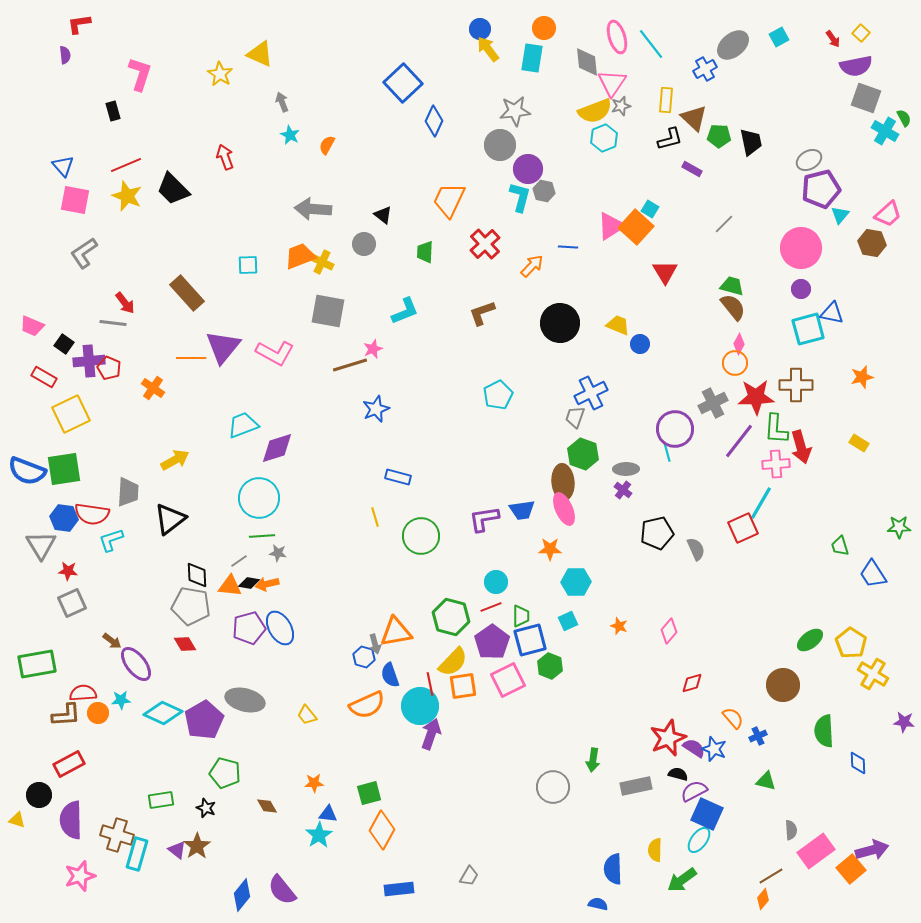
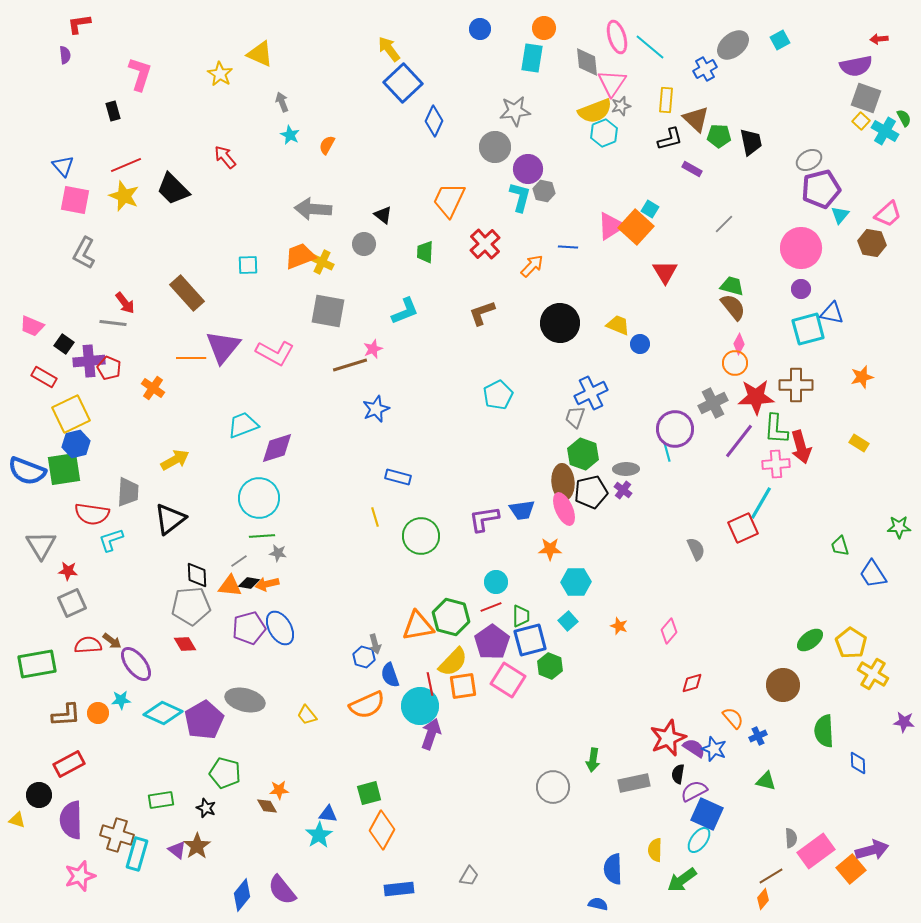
yellow square at (861, 33): moved 88 px down
cyan square at (779, 37): moved 1 px right, 3 px down
red arrow at (833, 39): moved 46 px right; rotated 120 degrees clockwise
cyan line at (651, 44): moved 1 px left, 3 px down; rotated 12 degrees counterclockwise
yellow arrow at (488, 49): moved 99 px left
brown triangle at (694, 118): moved 2 px right, 1 px down
cyan hexagon at (604, 138): moved 5 px up
gray circle at (500, 145): moved 5 px left, 2 px down
red arrow at (225, 157): rotated 20 degrees counterclockwise
yellow star at (127, 196): moved 3 px left
gray L-shape at (84, 253): rotated 28 degrees counterclockwise
blue hexagon at (64, 518): moved 12 px right, 74 px up; rotated 20 degrees counterclockwise
black pentagon at (657, 533): moved 66 px left, 41 px up
gray pentagon at (191, 606): rotated 15 degrees counterclockwise
cyan square at (568, 621): rotated 18 degrees counterclockwise
orange triangle at (396, 632): moved 22 px right, 6 px up
pink square at (508, 680): rotated 32 degrees counterclockwise
red semicircle at (83, 693): moved 5 px right, 48 px up
black semicircle at (678, 774): rotated 96 degrees counterclockwise
orange star at (314, 783): moved 35 px left, 7 px down
gray rectangle at (636, 786): moved 2 px left, 3 px up
gray semicircle at (791, 830): moved 8 px down
